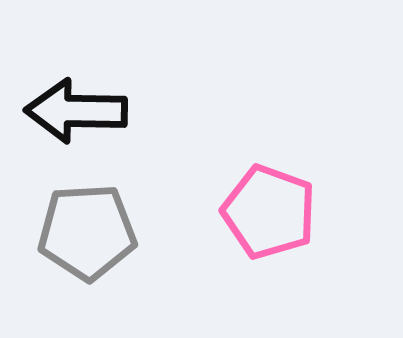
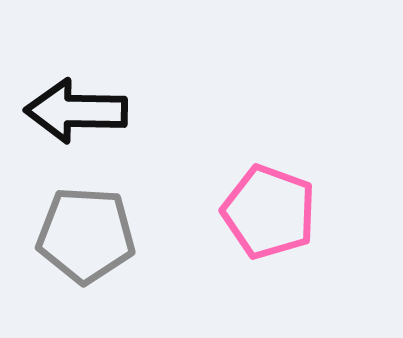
gray pentagon: moved 1 px left, 3 px down; rotated 6 degrees clockwise
